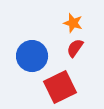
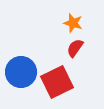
blue circle: moved 11 px left, 16 px down
red square: moved 3 px left, 5 px up
